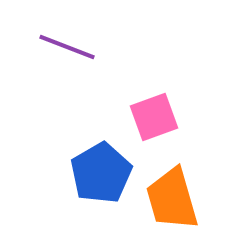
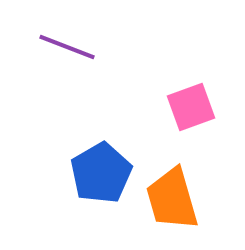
pink square: moved 37 px right, 10 px up
